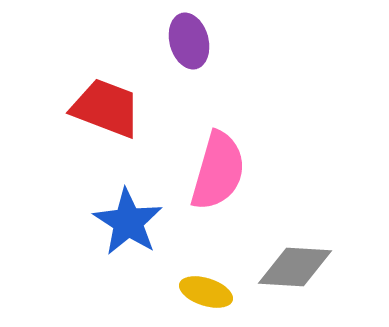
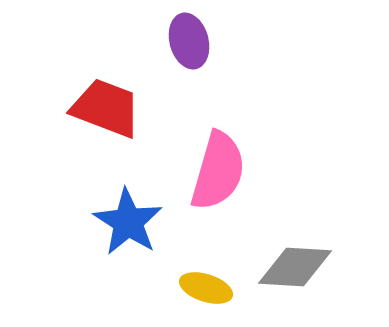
yellow ellipse: moved 4 px up
